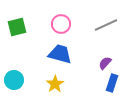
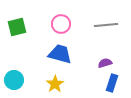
gray line: rotated 20 degrees clockwise
purple semicircle: rotated 32 degrees clockwise
